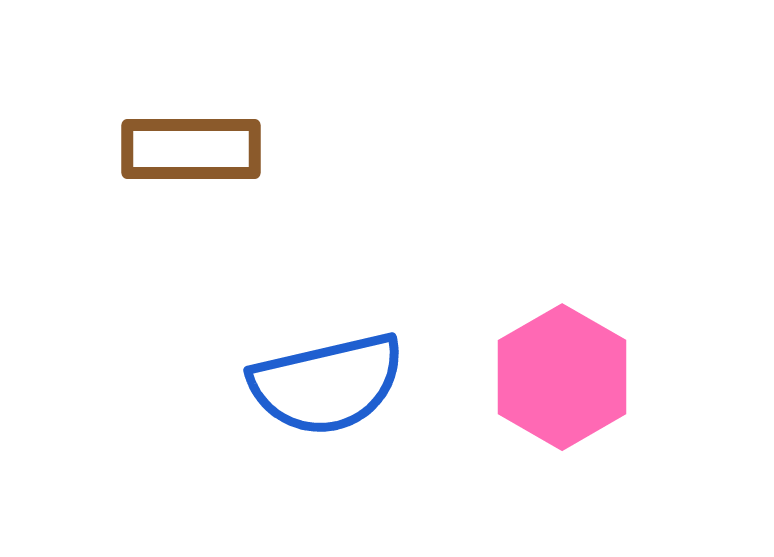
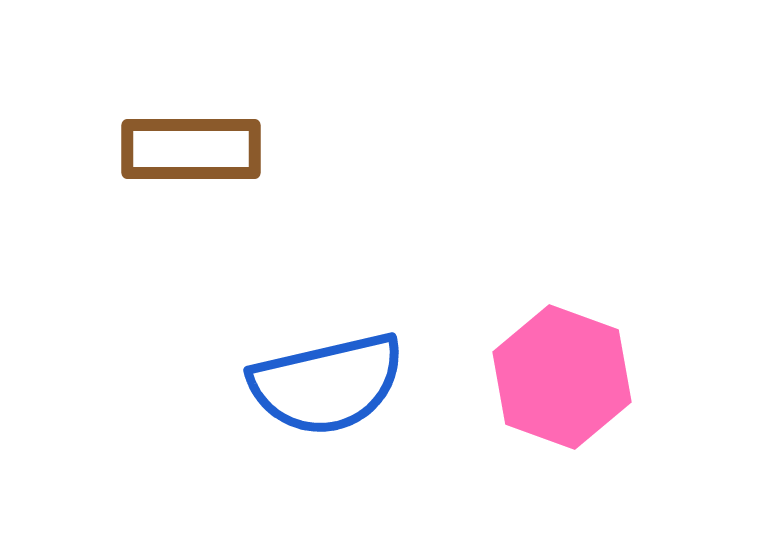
pink hexagon: rotated 10 degrees counterclockwise
